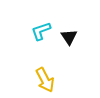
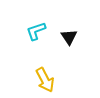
cyan L-shape: moved 5 px left
